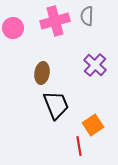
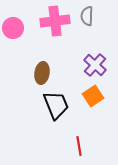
pink cross: rotated 8 degrees clockwise
orange square: moved 29 px up
